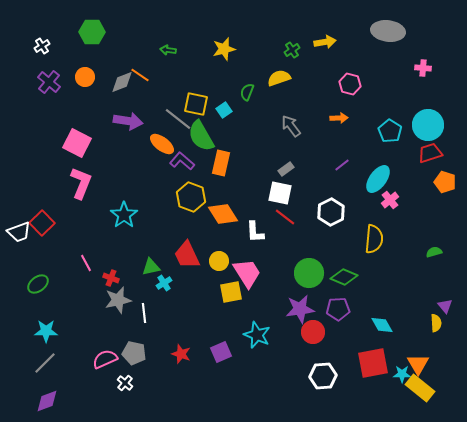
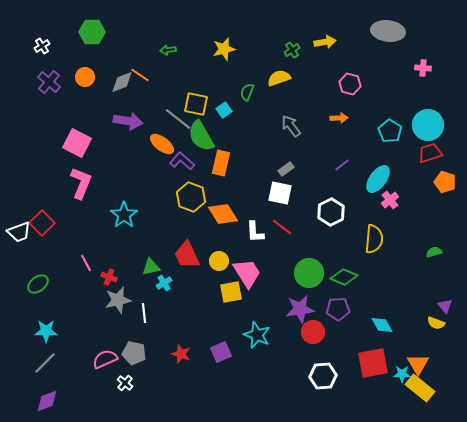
green arrow at (168, 50): rotated 14 degrees counterclockwise
red line at (285, 217): moved 3 px left, 10 px down
red cross at (111, 278): moved 2 px left, 1 px up
yellow semicircle at (436, 323): rotated 114 degrees clockwise
